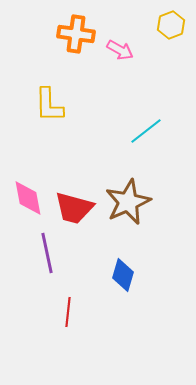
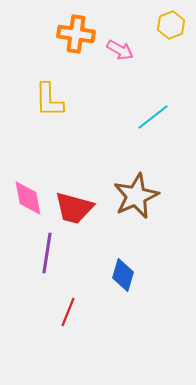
yellow L-shape: moved 5 px up
cyan line: moved 7 px right, 14 px up
brown star: moved 8 px right, 6 px up
purple line: rotated 21 degrees clockwise
red line: rotated 16 degrees clockwise
